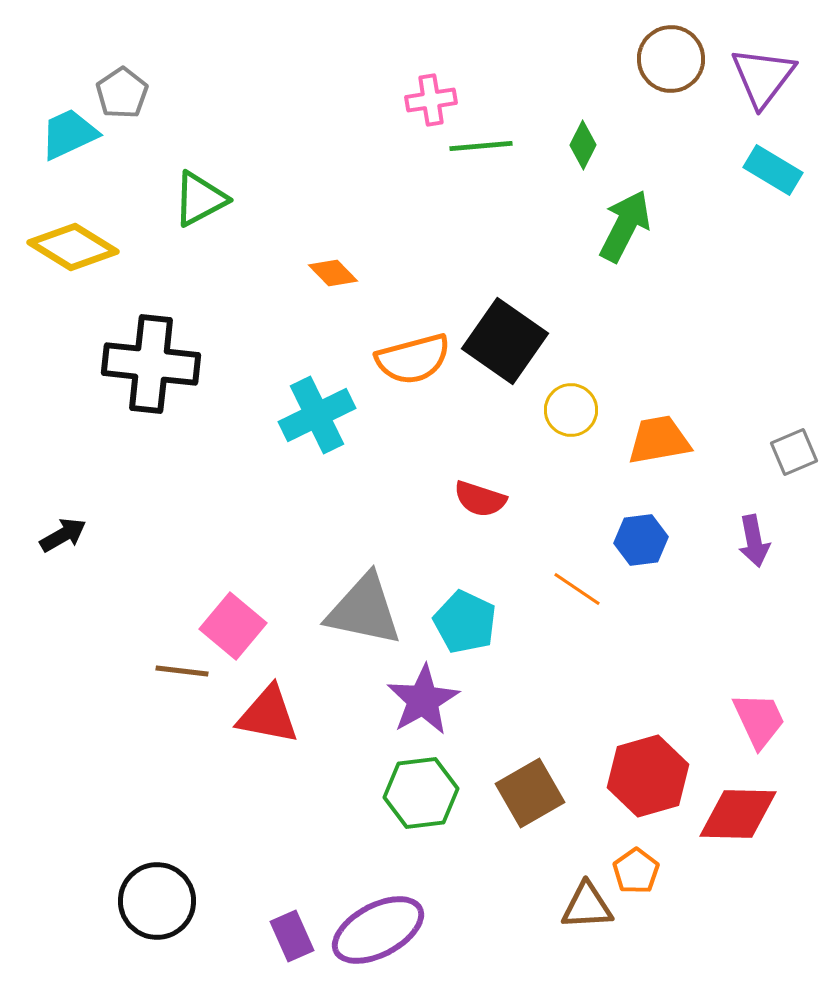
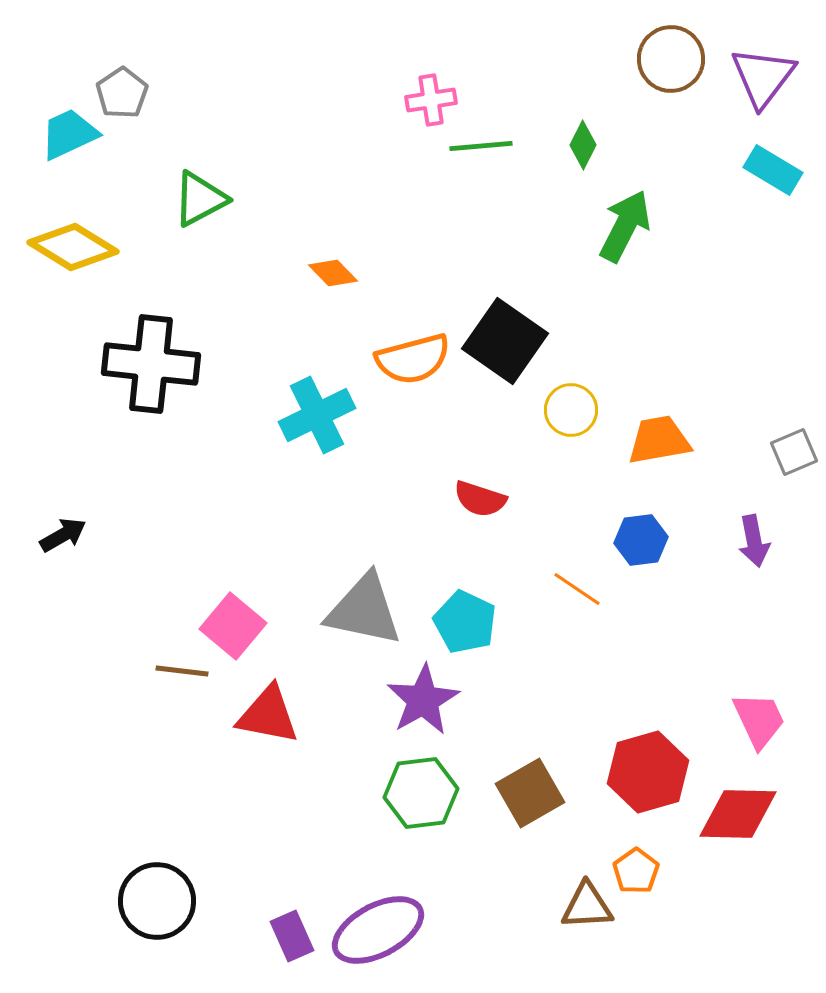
red hexagon: moved 4 px up
